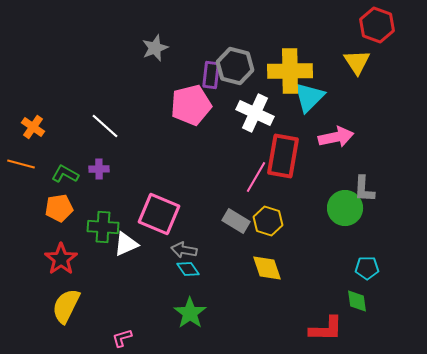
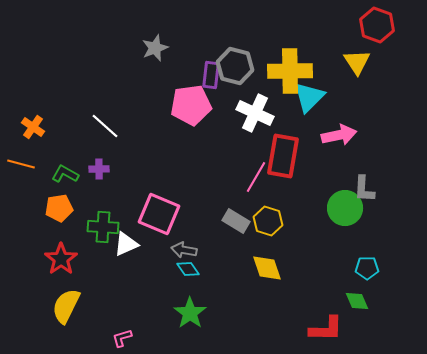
pink pentagon: rotated 6 degrees clockwise
pink arrow: moved 3 px right, 2 px up
green diamond: rotated 15 degrees counterclockwise
